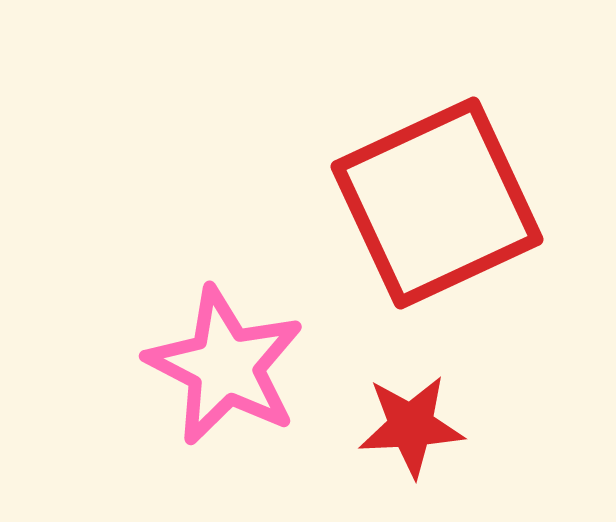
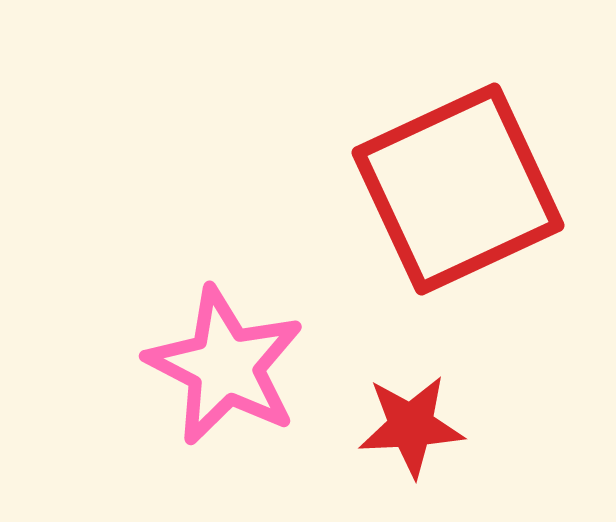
red square: moved 21 px right, 14 px up
